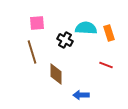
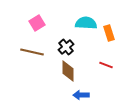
pink square: rotated 28 degrees counterclockwise
cyan semicircle: moved 5 px up
black cross: moved 1 px right, 7 px down; rotated 21 degrees clockwise
brown line: rotated 60 degrees counterclockwise
brown diamond: moved 12 px right, 3 px up
